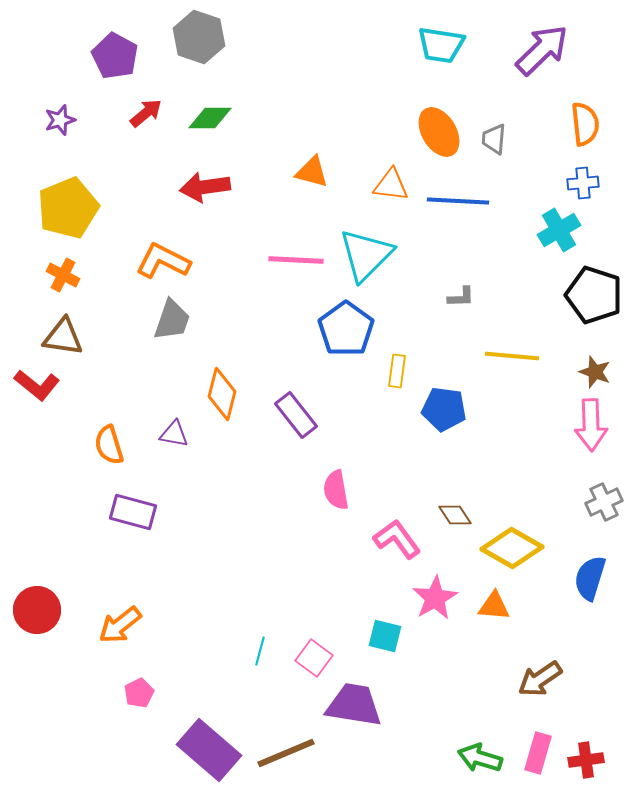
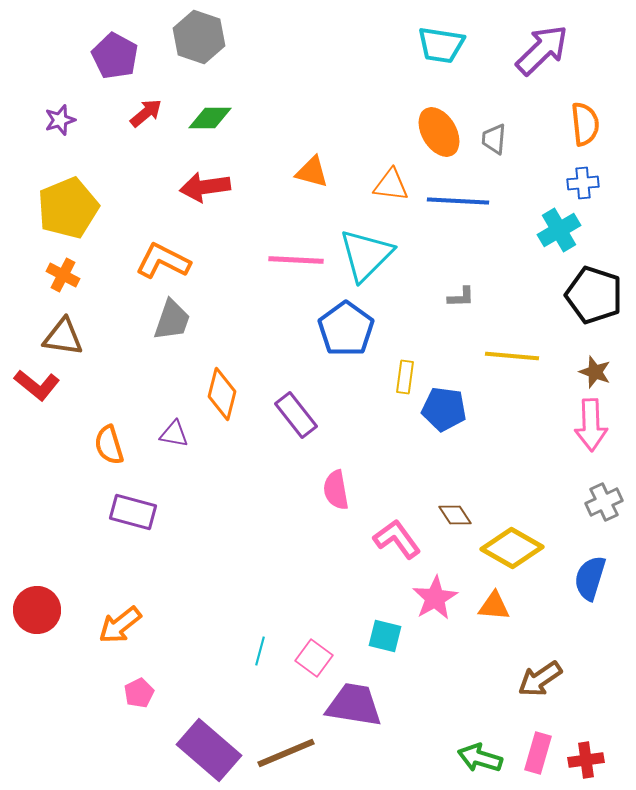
yellow rectangle at (397, 371): moved 8 px right, 6 px down
